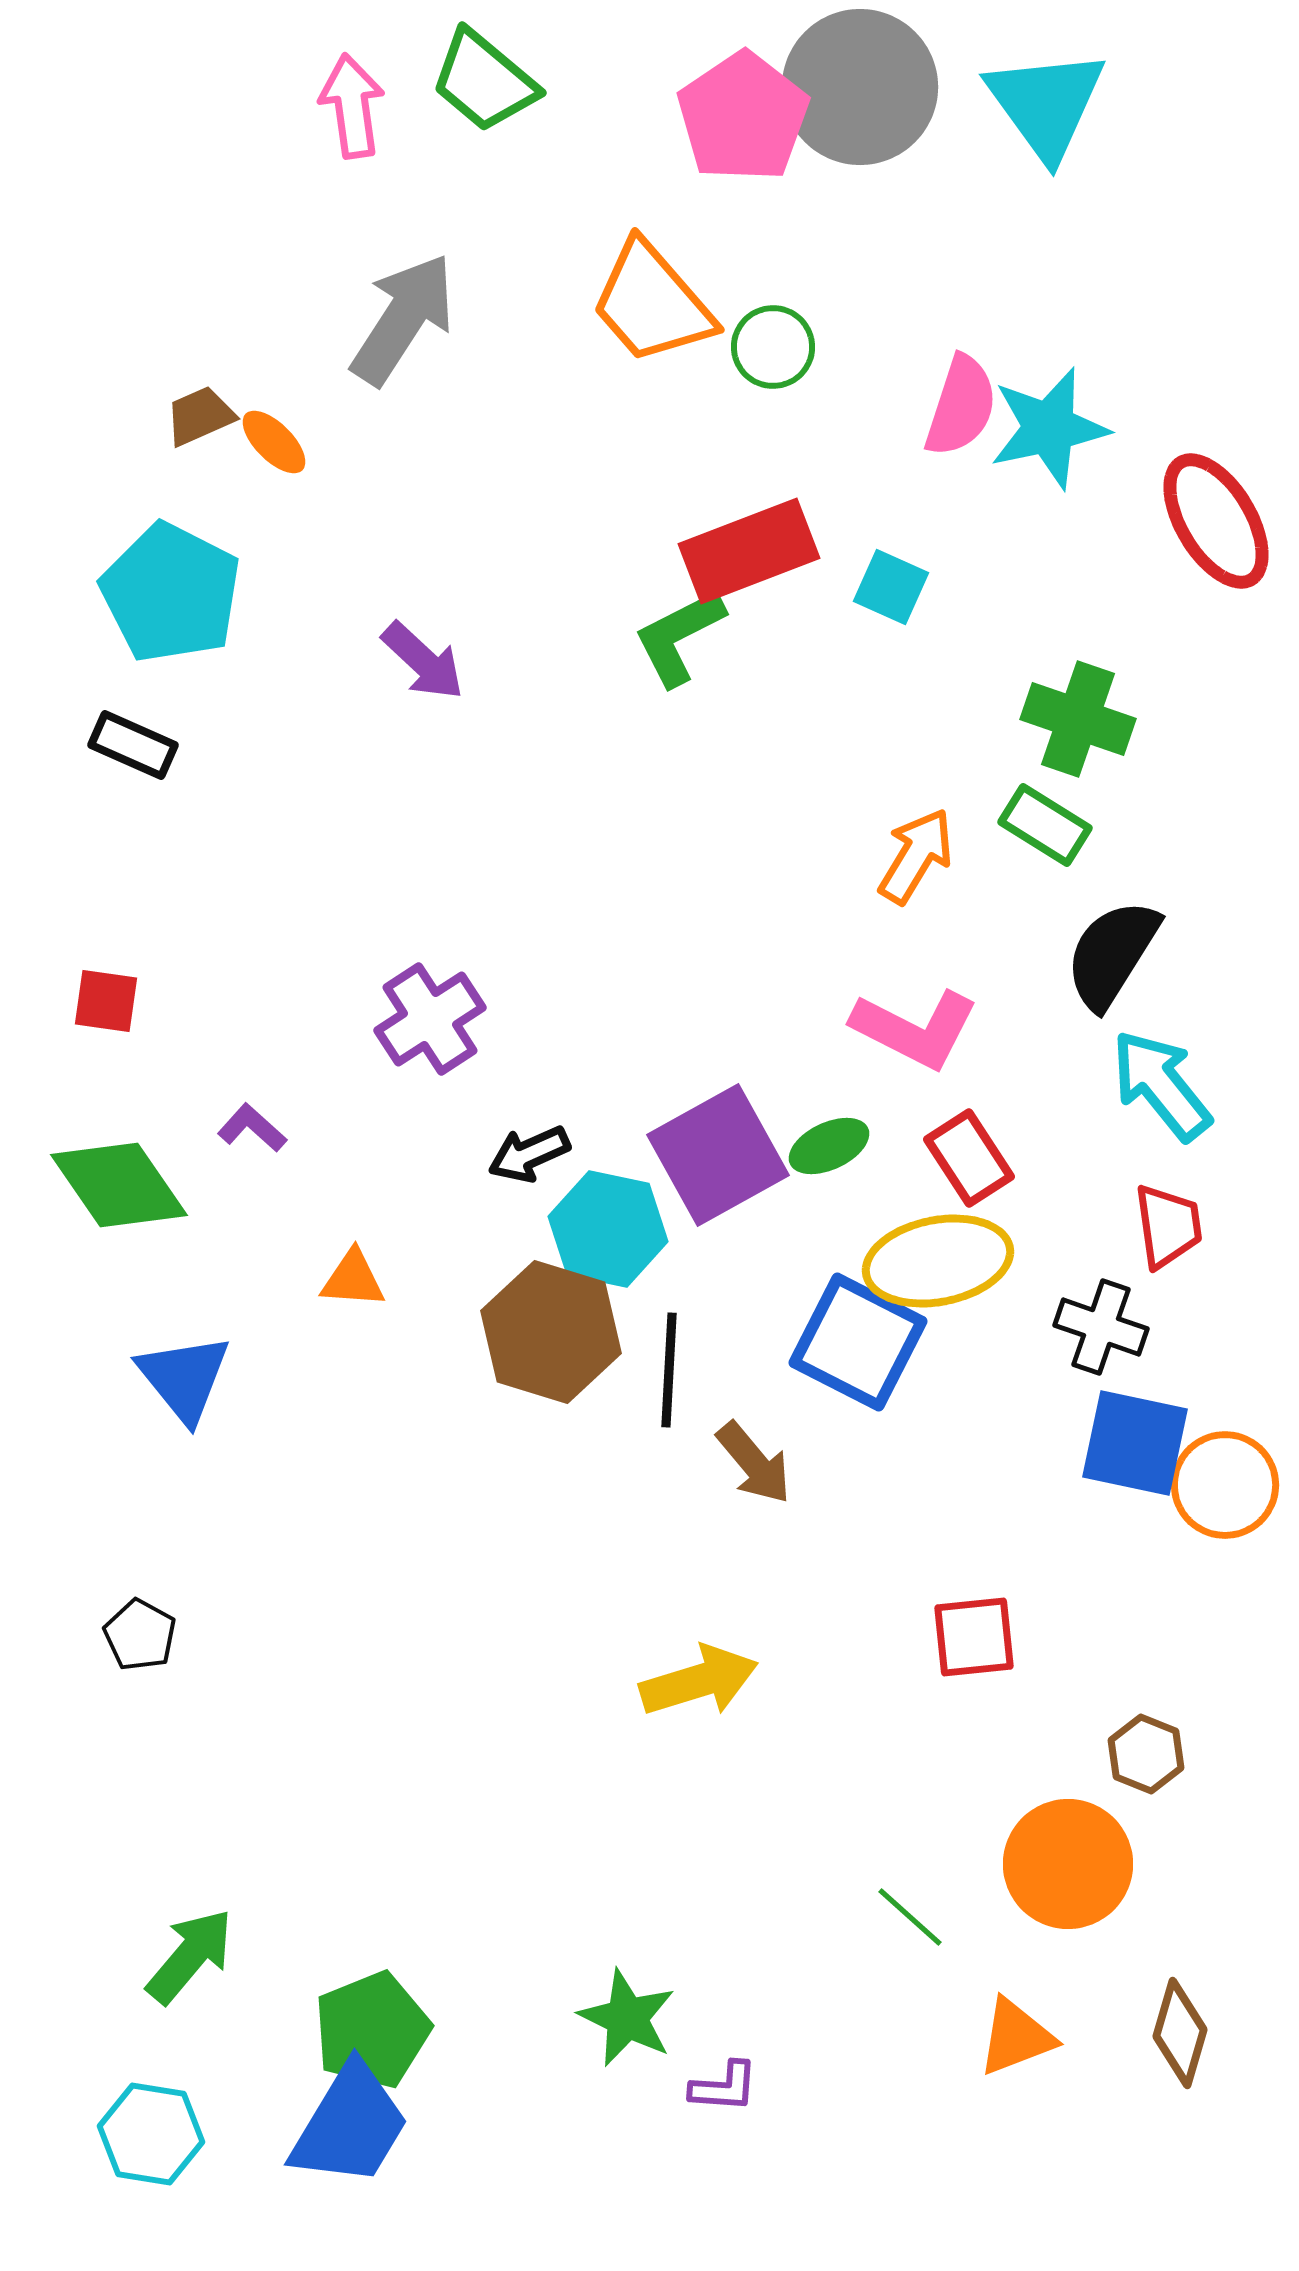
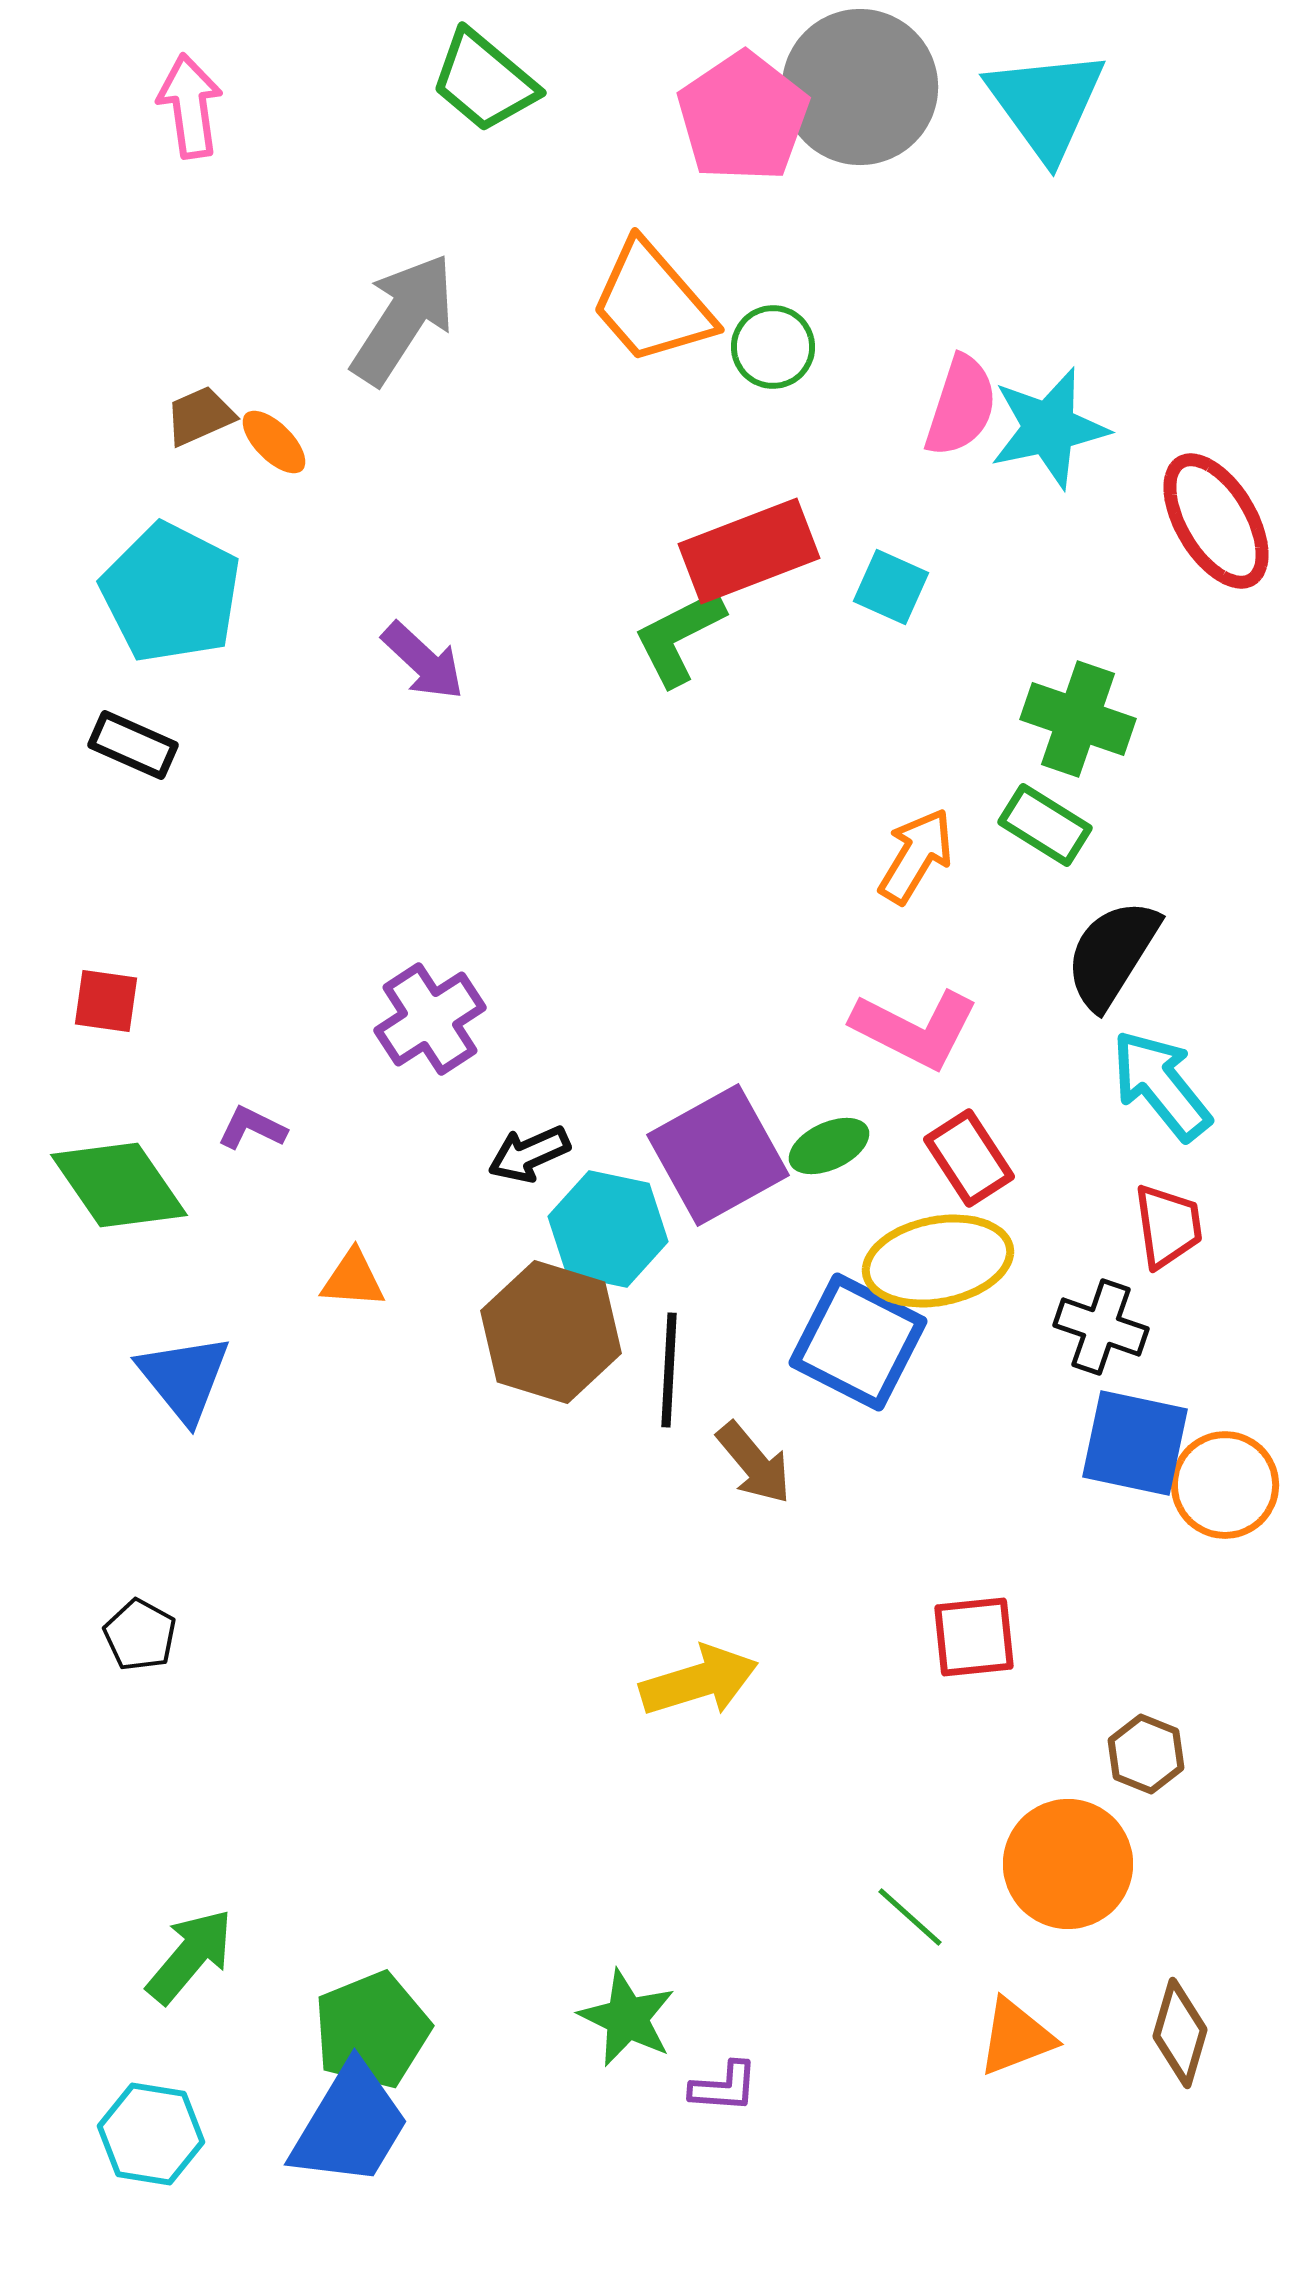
pink arrow at (352, 106): moved 162 px left
purple L-shape at (252, 1128): rotated 16 degrees counterclockwise
